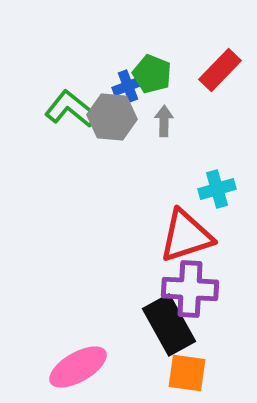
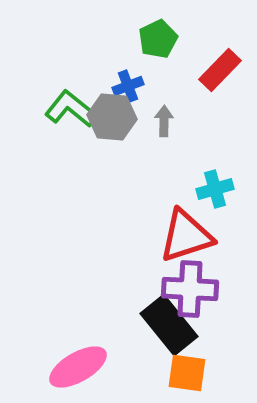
green pentagon: moved 6 px right, 35 px up; rotated 24 degrees clockwise
cyan cross: moved 2 px left
black rectangle: rotated 10 degrees counterclockwise
